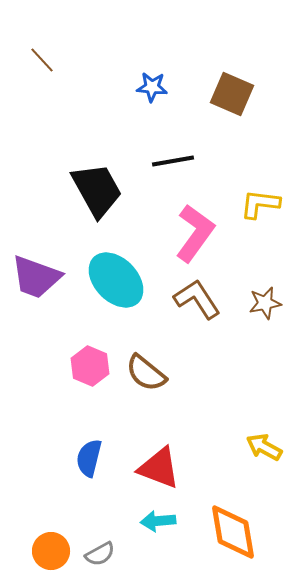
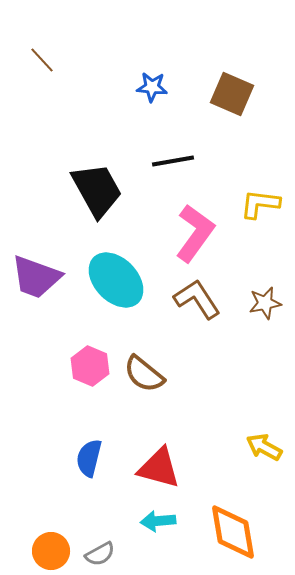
brown semicircle: moved 2 px left, 1 px down
red triangle: rotated 6 degrees counterclockwise
